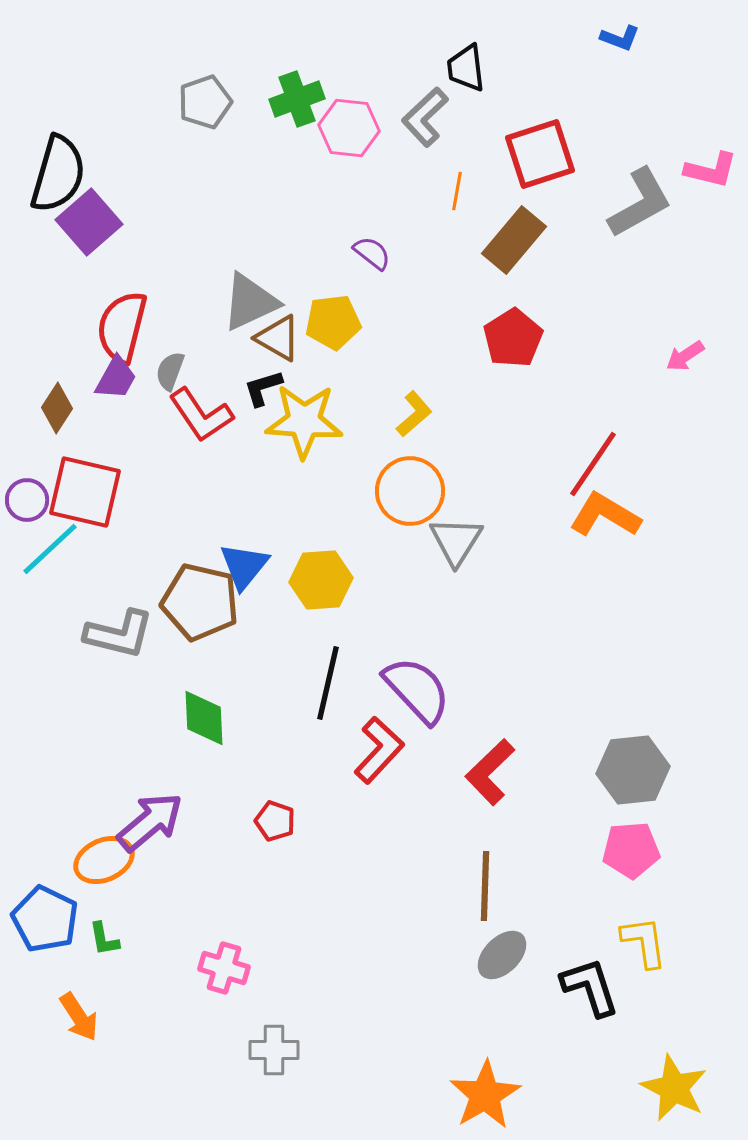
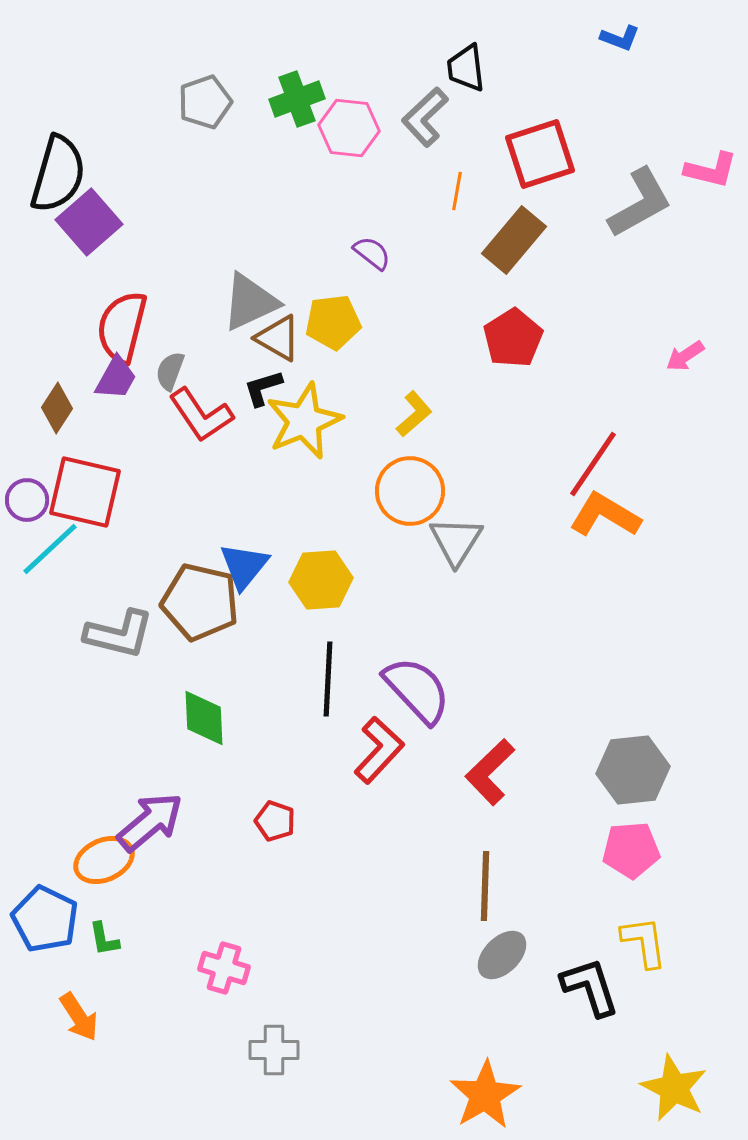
yellow star at (304, 421): rotated 26 degrees counterclockwise
black line at (328, 683): moved 4 px up; rotated 10 degrees counterclockwise
